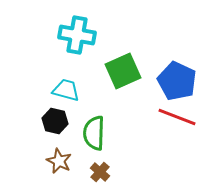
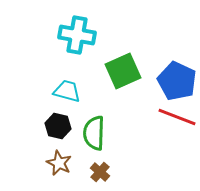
cyan trapezoid: moved 1 px right, 1 px down
black hexagon: moved 3 px right, 5 px down
brown star: moved 2 px down
